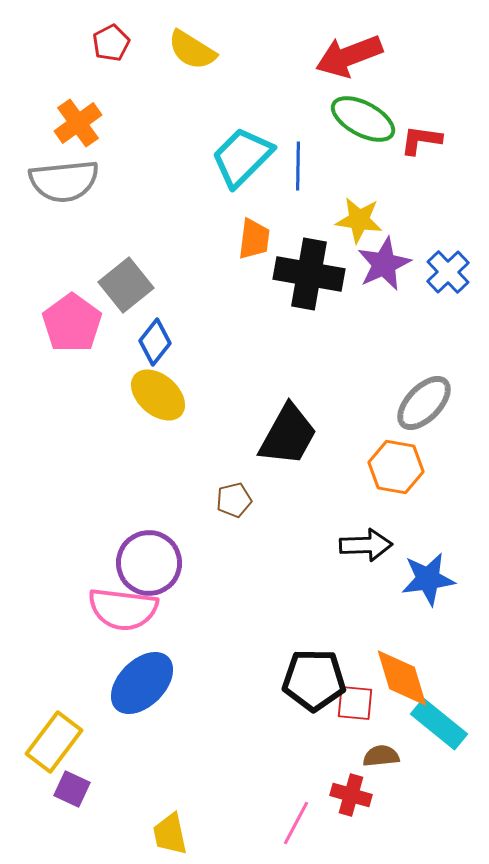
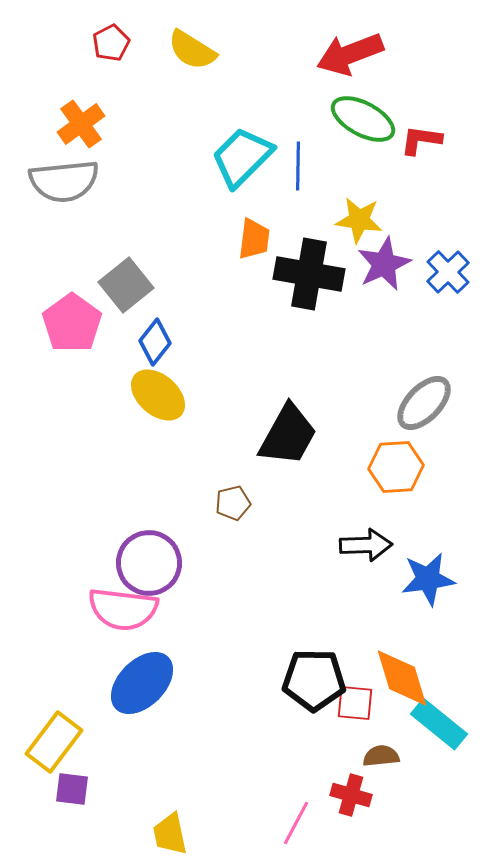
red arrow: moved 1 px right, 2 px up
orange cross: moved 3 px right, 1 px down
orange hexagon: rotated 14 degrees counterclockwise
brown pentagon: moved 1 px left, 3 px down
purple square: rotated 18 degrees counterclockwise
